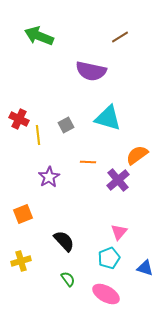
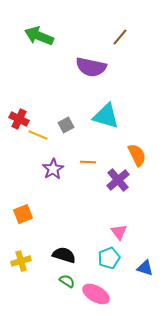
brown line: rotated 18 degrees counterclockwise
purple semicircle: moved 4 px up
cyan triangle: moved 2 px left, 2 px up
yellow line: rotated 60 degrees counterclockwise
orange semicircle: rotated 100 degrees clockwise
purple star: moved 4 px right, 8 px up
pink triangle: rotated 18 degrees counterclockwise
black semicircle: moved 14 px down; rotated 30 degrees counterclockwise
green semicircle: moved 1 px left, 2 px down; rotated 21 degrees counterclockwise
pink ellipse: moved 10 px left
